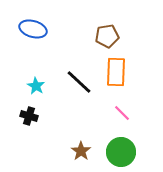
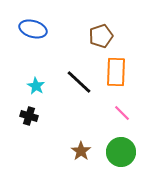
brown pentagon: moved 6 px left; rotated 10 degrees counterclockwise
